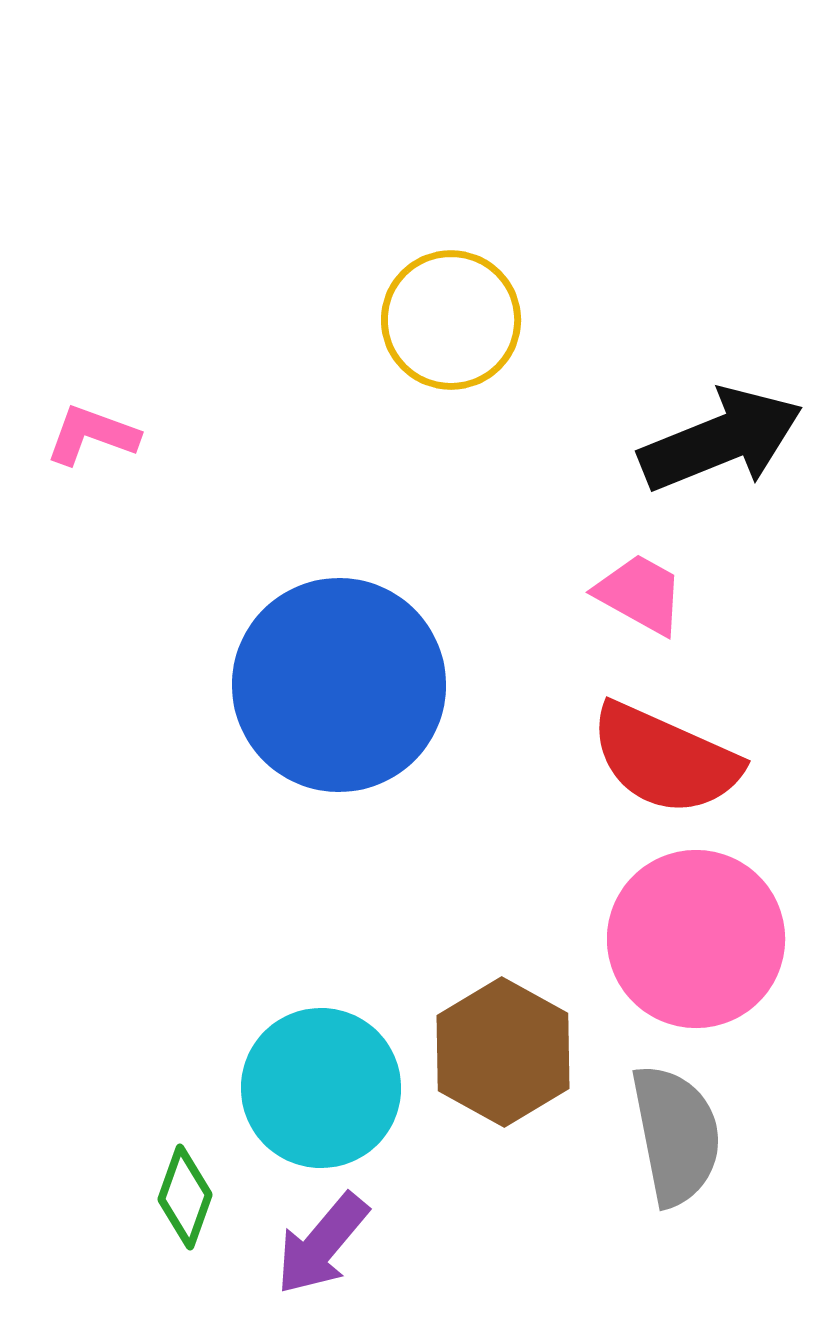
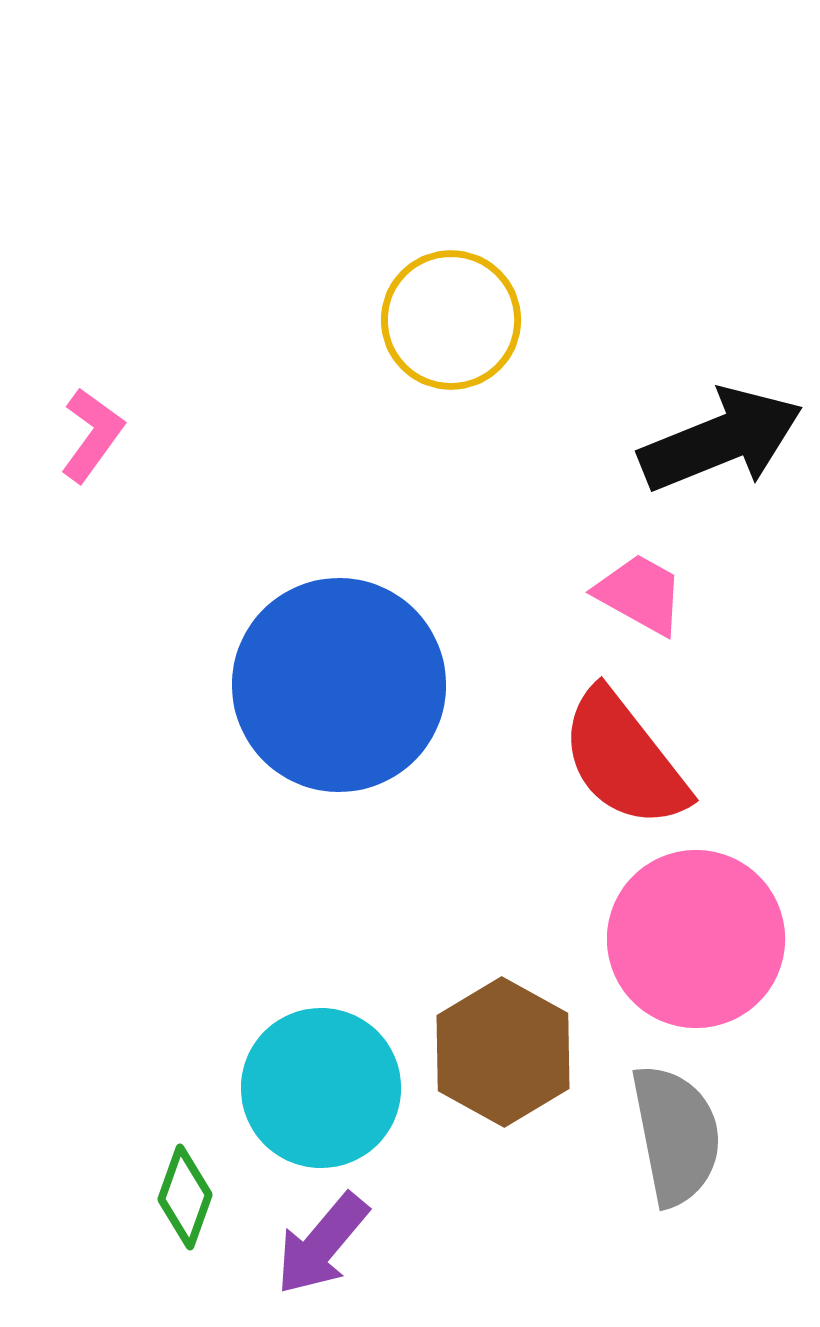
pink L-shape: rotated 106 degrees clockwise
red semicircle: moved 41 px left; rotated 28 degrees clockwise
